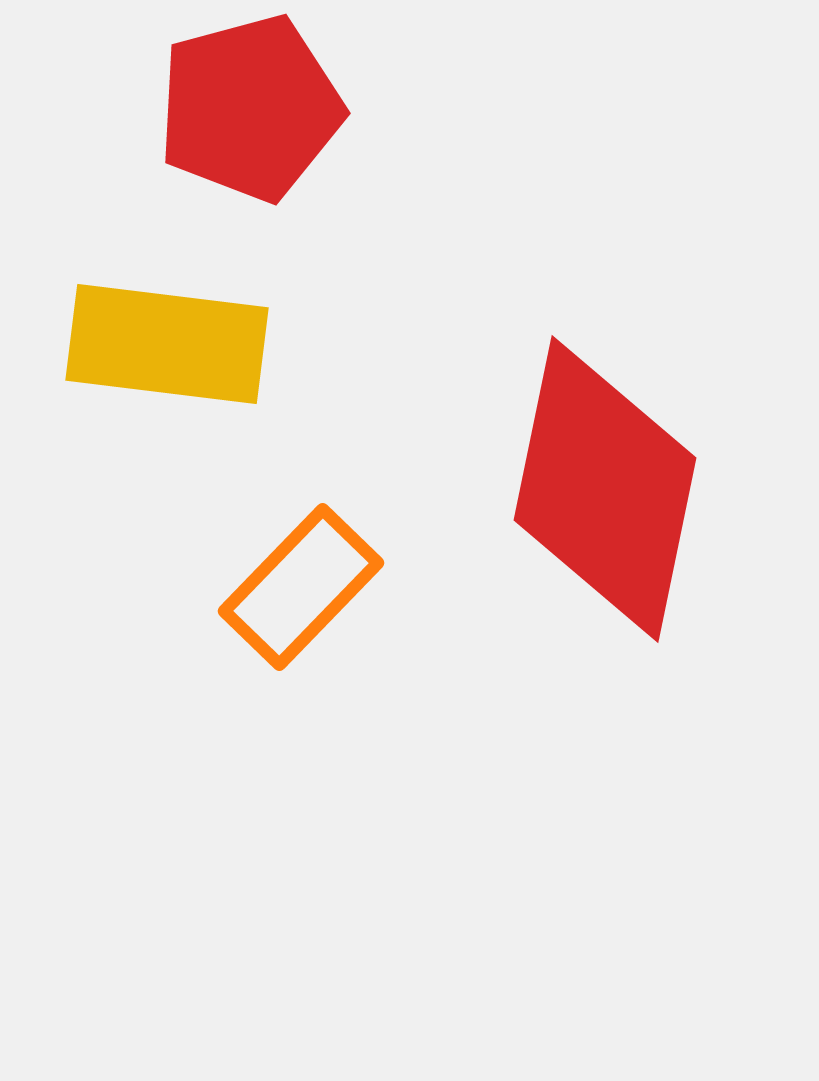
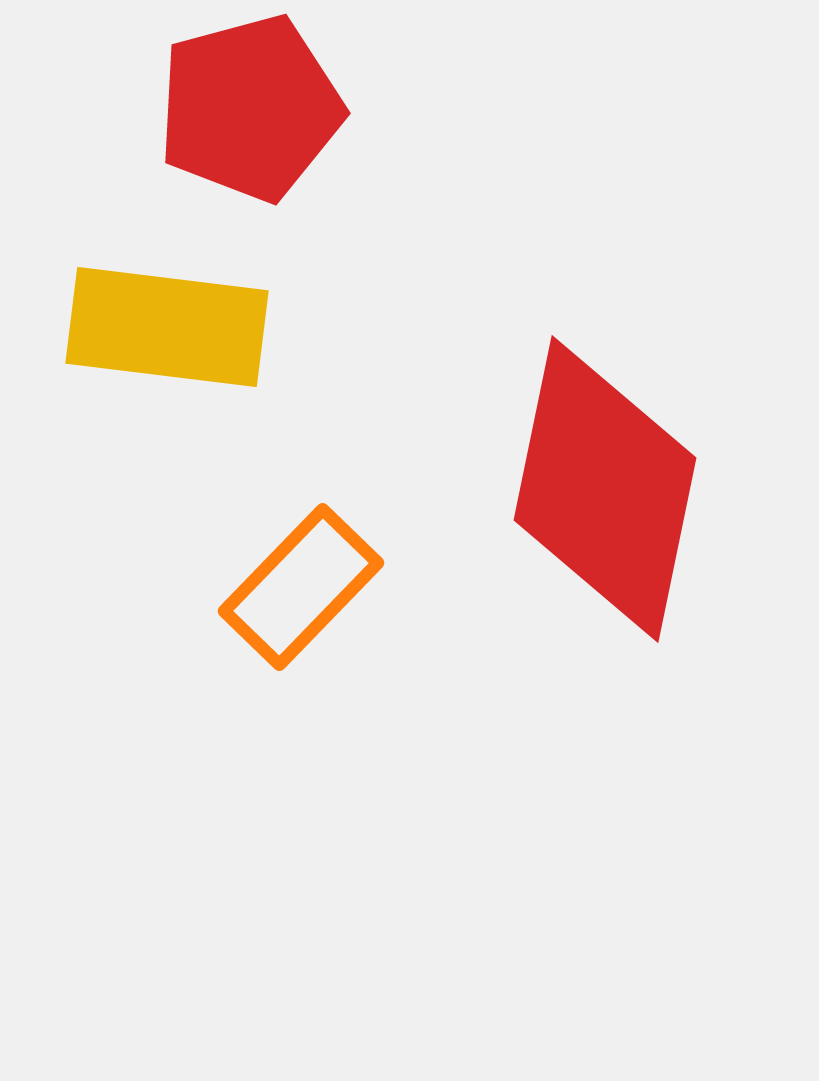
yellow rectangle: moved 17 px up
